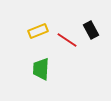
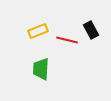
red line: rotated 20 degrees counterclockwise
